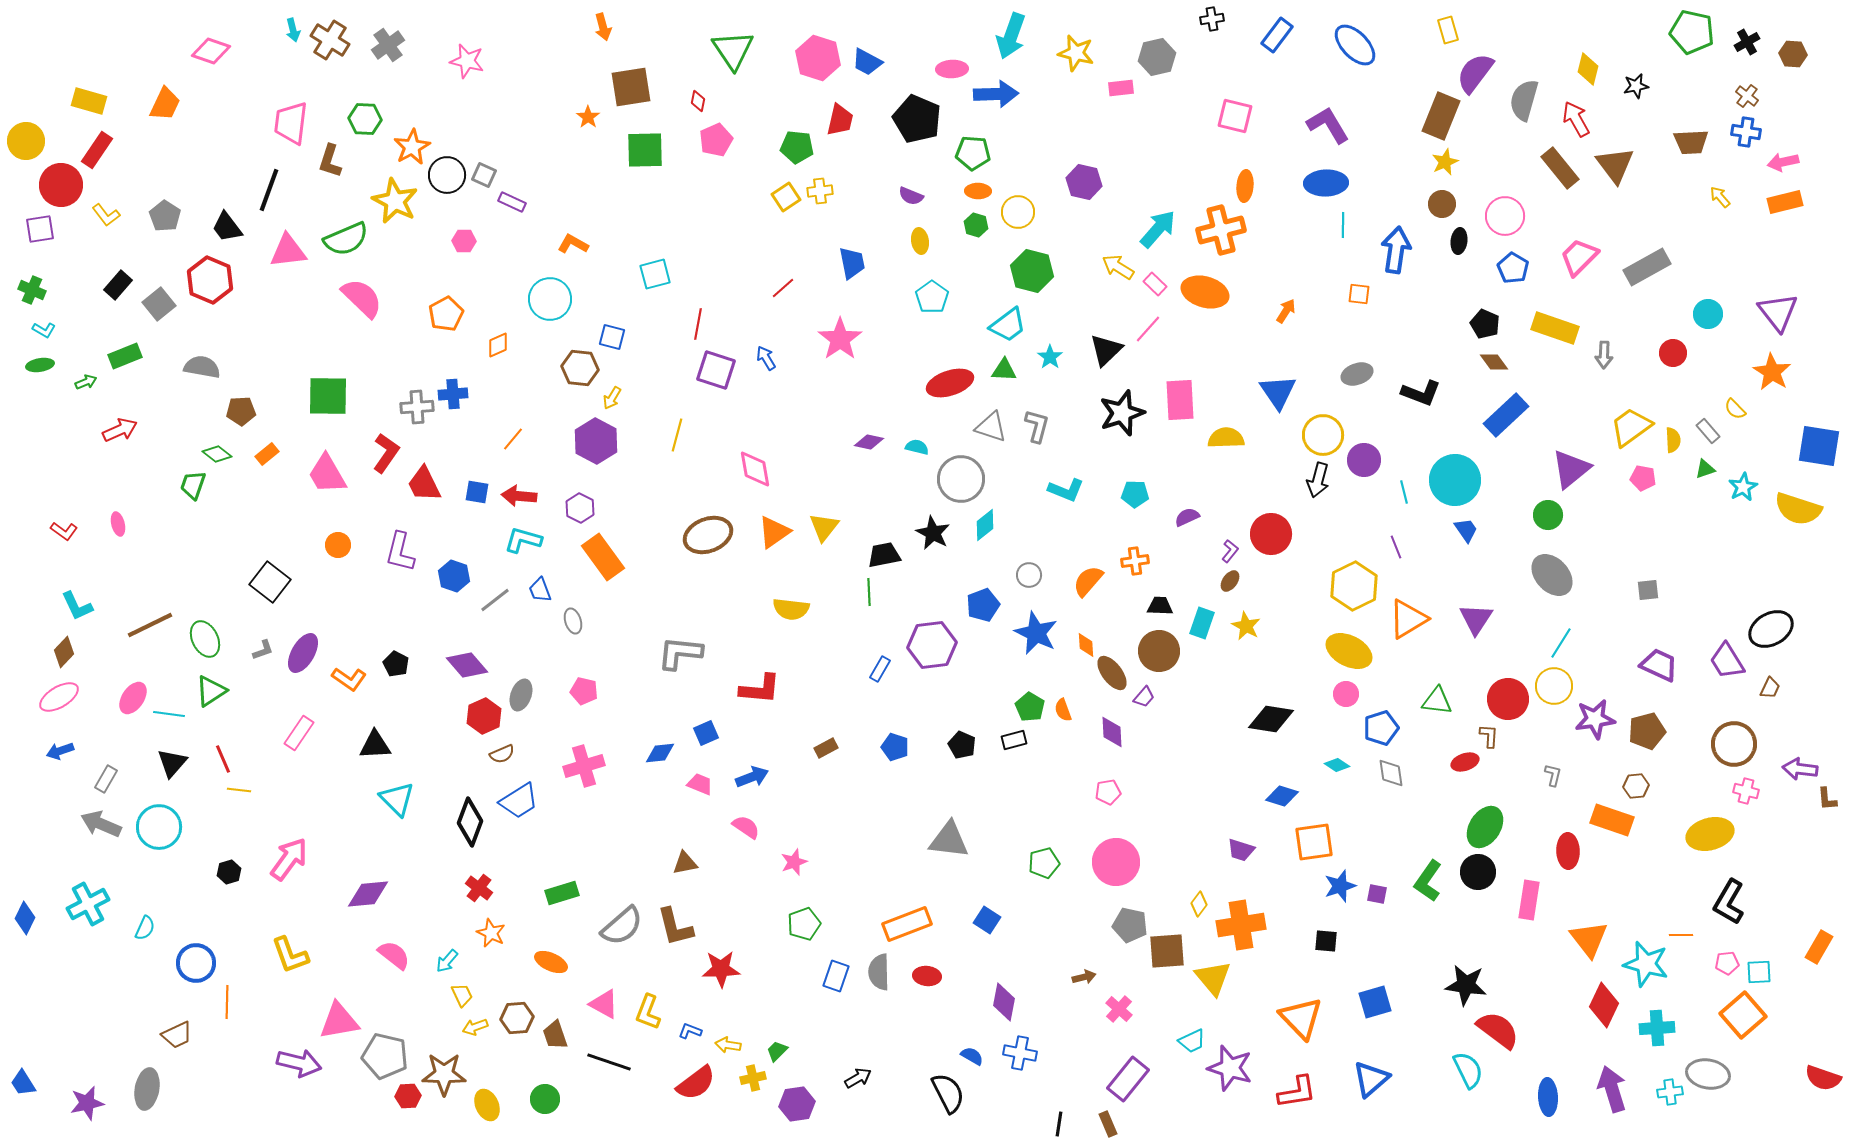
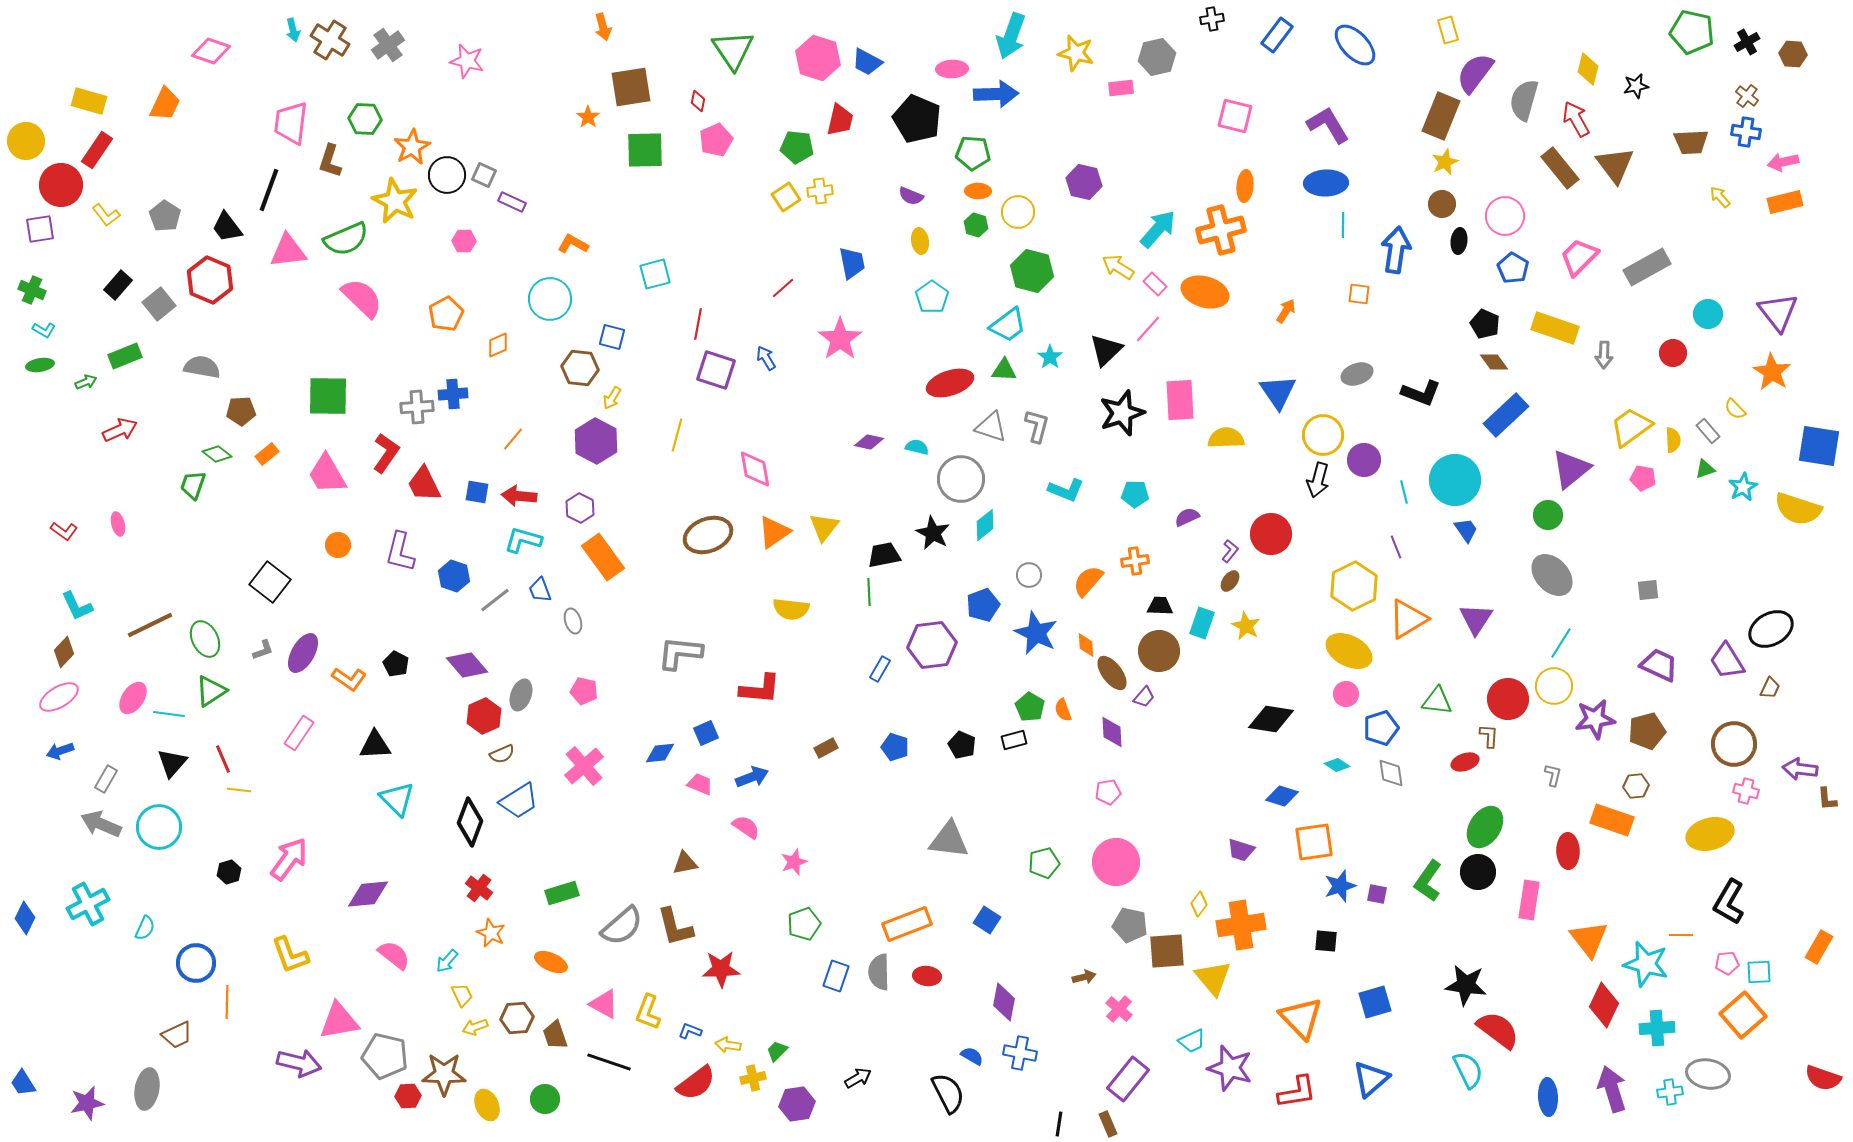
pink cross at (584, 766): rotated 24 degrees counterclockwise
